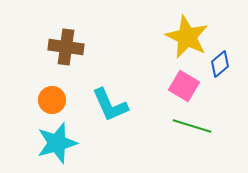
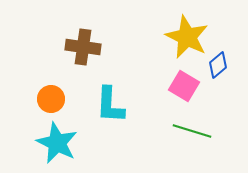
brown cross: moved 17 px right
blue diamond: moved 2 px left, 1 px down
orange circle: moved 1 px left, 1 px up
cyan L-shape: rotated 27 degrees clockwise
green line: moved 5 px down
cyan star: rotated 30 degrees counterclockwise
